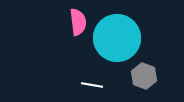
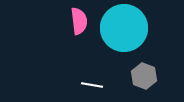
pink semicircle: moved 1 px right, 1 px up
cyan circle: moved 7 px right, 10 px up
